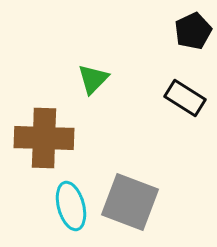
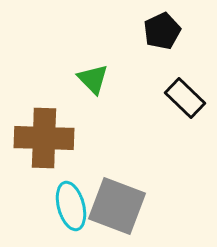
black pentagon: moved 31 px left
green triangle: rotated 28 degrees counterclockwise
black rectangle: rotated 12 degrees clockwise
gray square: moved 13 px left, 4 px down
